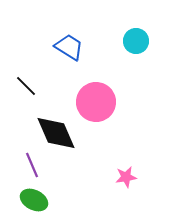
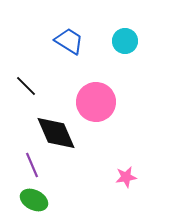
cyan circle: moved 11 px left
blue trapezoid: moved 6 px up
